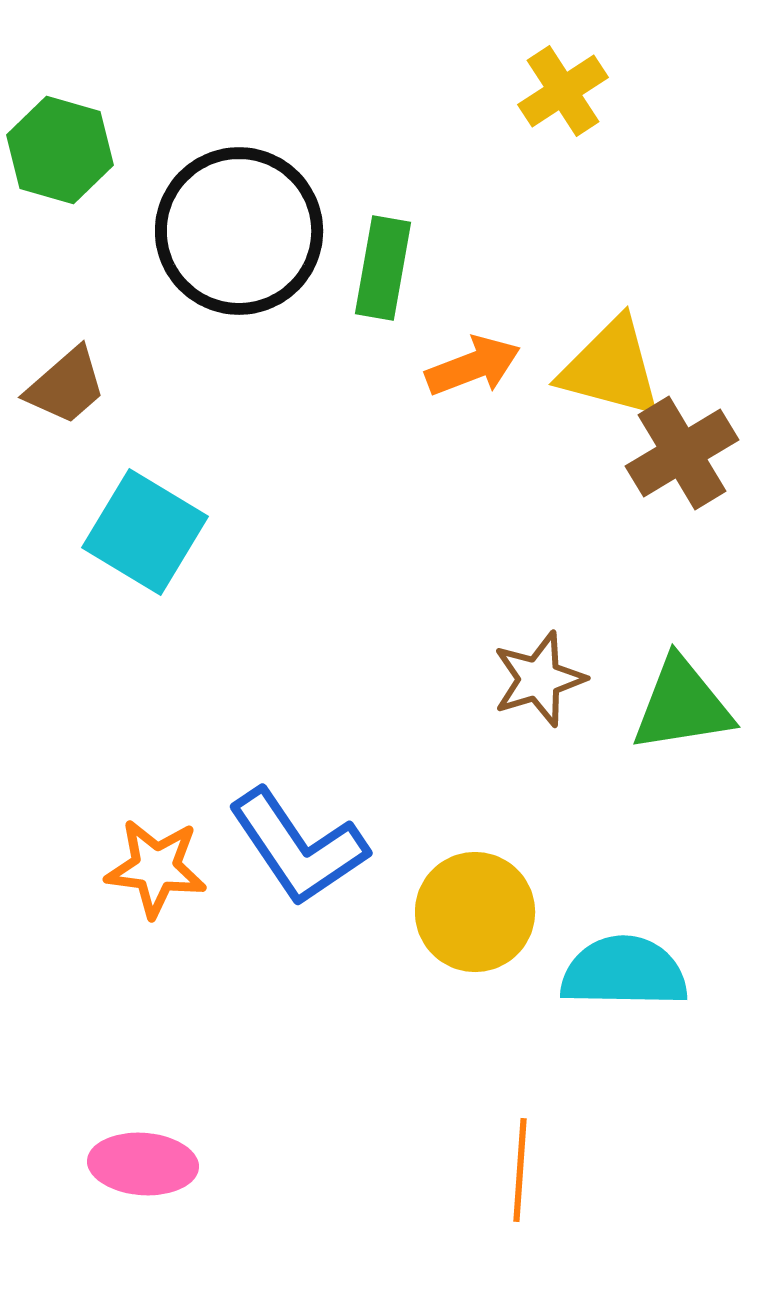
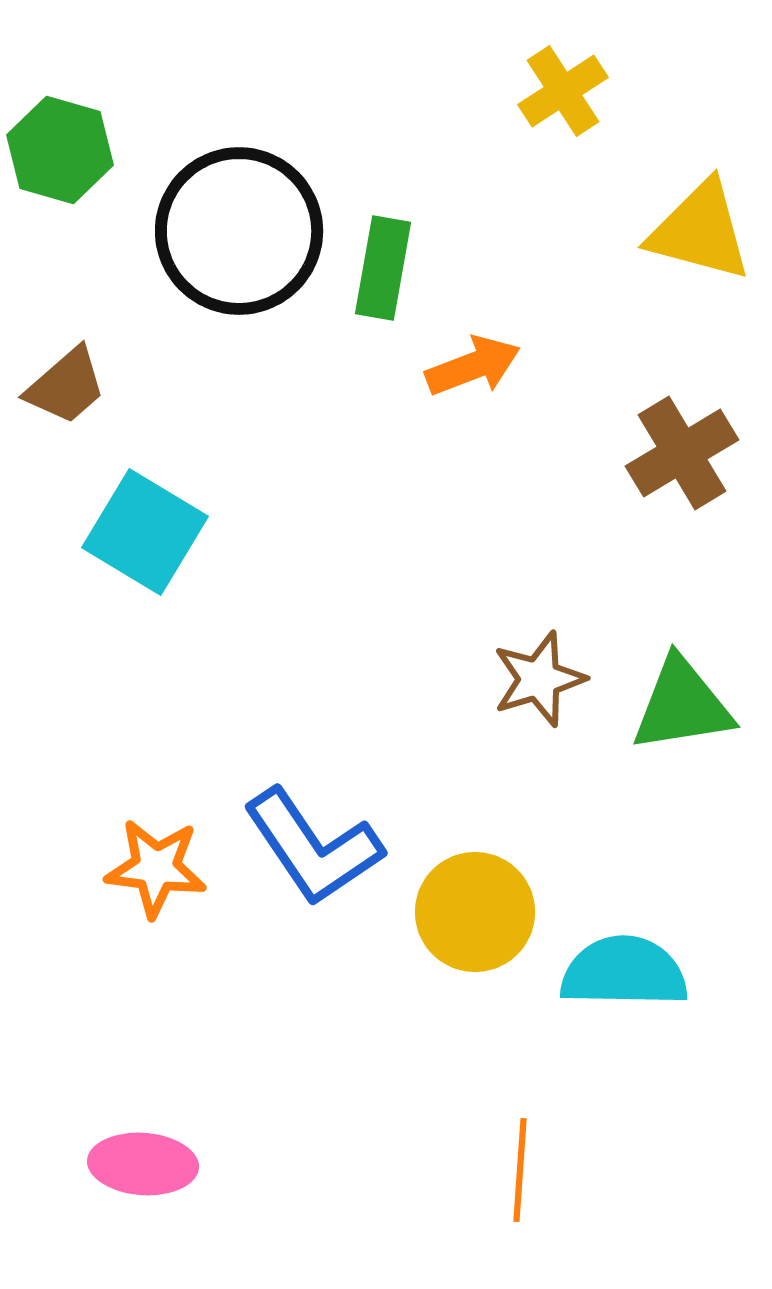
yellow triangle: moved 89 px right, 137 px up
blue L-shape: moved 15 px right
